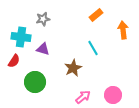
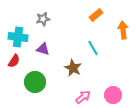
cyan cross: moved 3 px left
brown star: rotated 18 degrees counterclockwise
